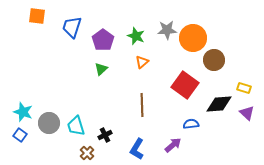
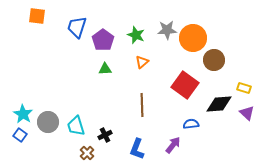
blue trapezoid: moved 5 px right
green star: moved 1 px up
green triangle: moved 4 px right; rotated 40 degrees clockwise
cyan star: moved 2 px down; rotated 12 degrees clockwise
gray circle: moved 1 px left, 1 px up
purple arrow: rotated 12 degrees counterclockwise
blue L-shape: rotated 10 degrees counterclockwise
